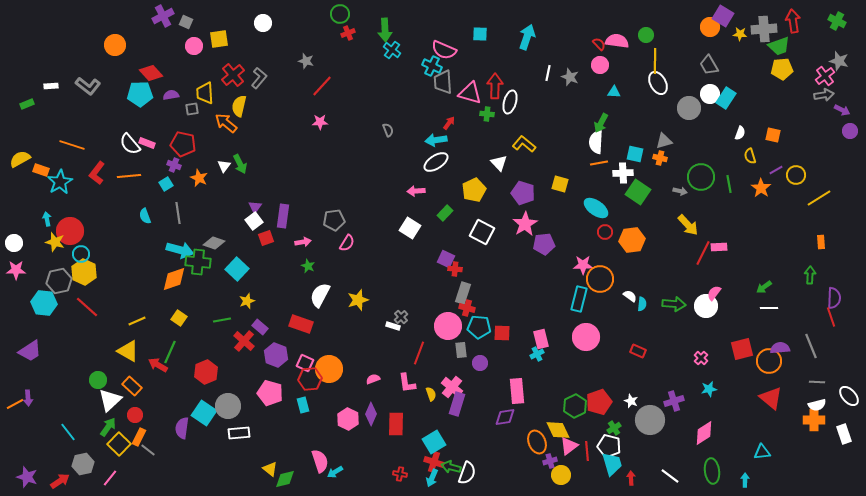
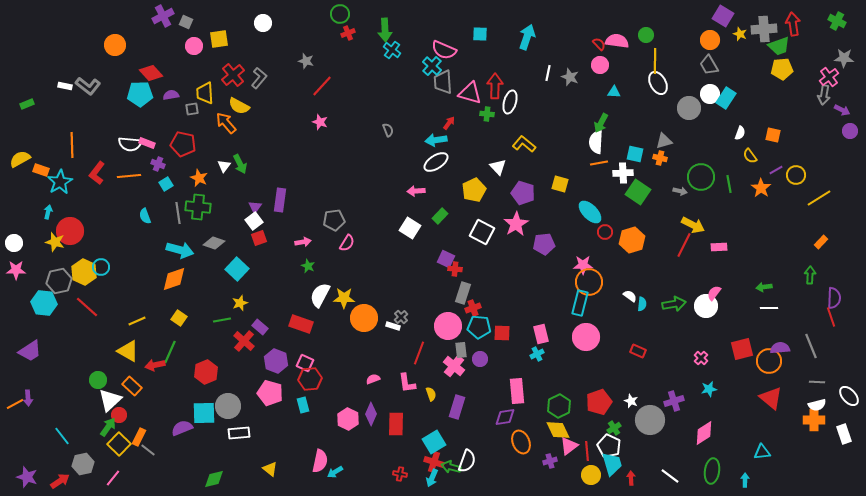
red arrow at (793, 21): moved 3 px down
orange circle at (710, 27): moved 13 px down
yellow star at (740, 34): rotated 16 degrees clockwise
gray star at (839, 61): moved 5 px right, 3 px up; rotated 12 degrees counterclockwise
cyan cross at (432, 66): rotated 18 degrees clockwise
pink cross at (825, 76): moved 4 px right, 1 px down
white rectangle at (51, 86): moved 14 px right; rotated 16 degrees clockwise
gray arrow at (824, 95): rotated 108 degrees clockwise
yellow semicircle at (239, 106): rotated 75 degrees counterclockwise
pink star at (320, 122): rotated 21 degrees clockwise
orange arrow at (226, 123): rotated 10 degrees clockwise
white semicircle at (130, 144): rotated 45 degrees counterclockwise
orange line at (72, 145): rotated 70 degrees clockwise
yellow semicircle at (750, 156): rotated 21 degrees counterclockwise
white triangle at (499, 163): moved 1 px left, 4 px down
purple cross at (174, 165): moved 16 px left, 1 px up
cyan ellipse at (596, 208): moved 6 px left, 4 px down; rotated 10 degrees clockwise
green rectangle at (445, 213): moved 5 px left, 3 px down
purple rectangle at (283, 216): moved 3 px left, 16 px up
cyan arrow at (47, 219): moved 1 px right, 7 px up; rotated 24 degrees clockwise
pink star at (525, 224): moved 9 px left
yellow arrow at (688, 225): moved 5 px right; rotated 20 degrees counterclockwise
red square at (266, 238): moved 7 px left
orange hexagon at (632, 240): rotated 10 degrees counterclockwise
orange rectangle at (821, 242): rotated 48 degrees clockwise
red line at (703, 253): moved 19 px left, 8 px up
cyan circle at (81, 254): moved 20 px right, 13 px down
green cross at (198, 262): moved 55 px up
orange circle at (600, 279): moved 11 px left, 3 px down
green arrow at (764, 287): rotated 28 degrees clockwise
cyan rectangle at (579, 299): moved 1 px right, 4 px down
yellow star at (358, 300): moved 14 px left, 2 px up; rotated 20 degrees clockwise
yellow star at (247, 301): moved 7 px left, 2 px down
green arrow at (674, 304): rotated 15 degrees counterclockwise
red cross at (467, 308): moved 6 px right; rotated 35 degrees counterclockwise
pink rectangle at (541, 339): moved 5 px up
purple hexagon at (276, 355): moved 6 px down
purple circle at (480, 363): moved 4 px up
red arrow at (158, 365): moved 3 px left; rotated 42 degrees counterclockwise
orange circle at (329, 369): moved 35 px right, 51 px up
pink cross at (452, 387): moved 2 px right, 21 px up
purple rectangle at (457, 404): moved 3 px down
green hexagon at (575, 406): moved 16 px left
cyan square at (204, 413): rotated 35 degrees counterclockwise
red circle at (135, 415): moved 16 px left
purple semicircle at (182, 428): rotated 60 degrees clockwise
cyan line at (68, 432): moved 6 px left, 4 px down
orange ellipse at (537, 442): moved 16 px left
white pentagon at (609, 446): rotated 10 degrees clockwise
pink semicircle at (320, 461): rotated 30 degrees clockwise
green ellipse at (712, 471): rotated 15 degrees clockwise
white semicircle at (467, 473): moved 12 px up
yellow circle at (561, 475): moved 30 px right
pink line at (110, 478): moved 3 px right
green diamond at (285, 479): moved 71 px left
